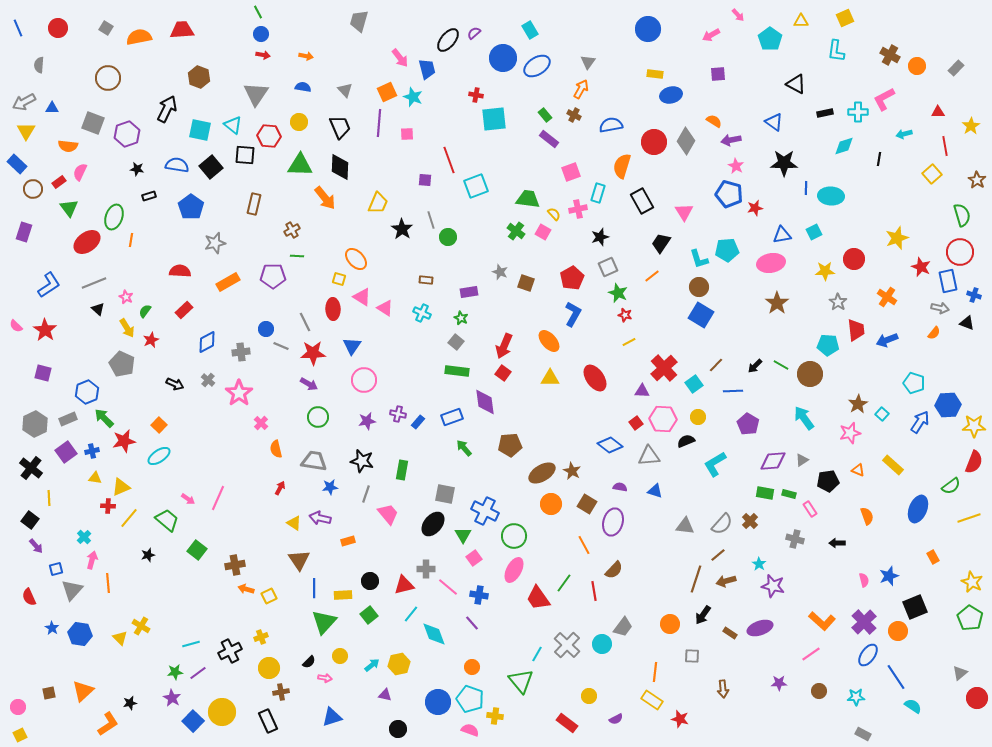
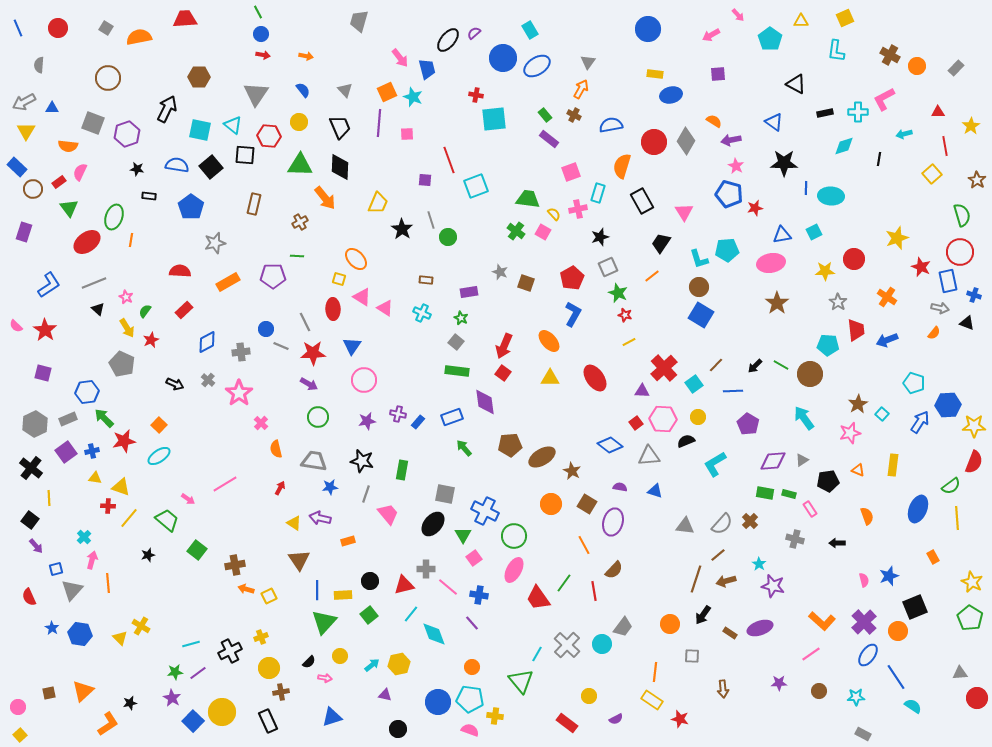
red trapezoid at (182, 30): moved 3 px right, 11 px up
brown hexagon at (199, 77): rotated 20 degrees counterclockwise
blue semicircle at (303, 87): moved 3 px down; rotated 42 degrees clockwise
blue rectangle at (17, 164): moved 3 px down
black rectangle at (149, 196): rotated 24 degrees clockwise
brown cross at (292, 230): moved 8 px right, 8 px up
blue hexagon at (87, 392): rotated 15 degrees clockwise
yellow rectangle at (893, 465): rotated 55 degrees clockwise
brown ellipse at (542, 473): moved 16 px up
yellow triangle at (121, 487): rotated 42 degrees clockwise
pink line at (218, 498): moved 7 px right, 14 px up; rotated 35 degrees clockwise
yellow line at (969, 518): moved 12 px left; rotated 75 degrees counterclockwise
blue line at (314, 588): moved 3 px right, 2 px down
gray triangle at (960, 673): rotated 35 degrees clockwise
cyan pentagon at (470, 699): rotated 12 degrees counterclockwise
yellow square at (20, 735): rotated 16 degrees counterclockwise
